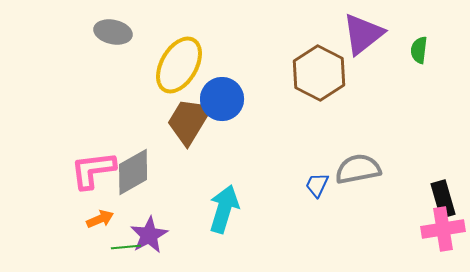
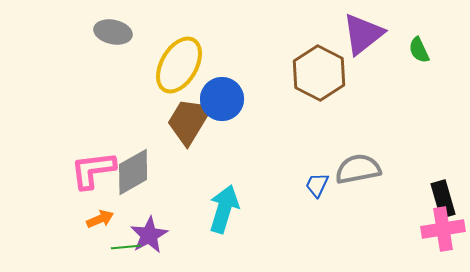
green semicircle: rotated 32 degrees counterclockwise
